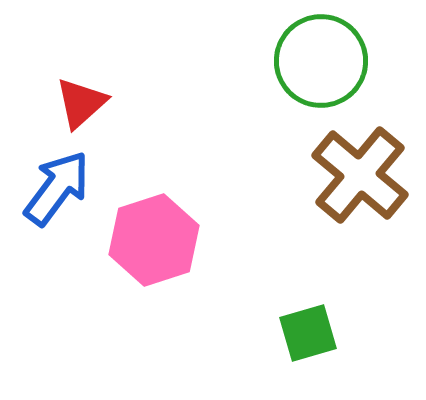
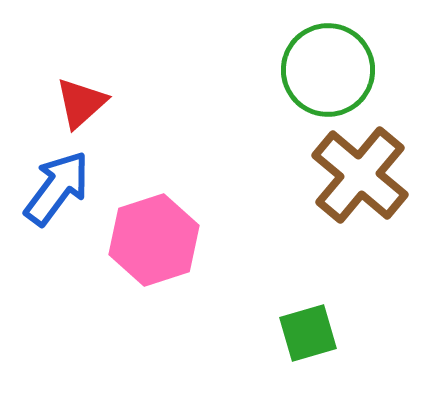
green circle: moved 7 px right, 9 px down
